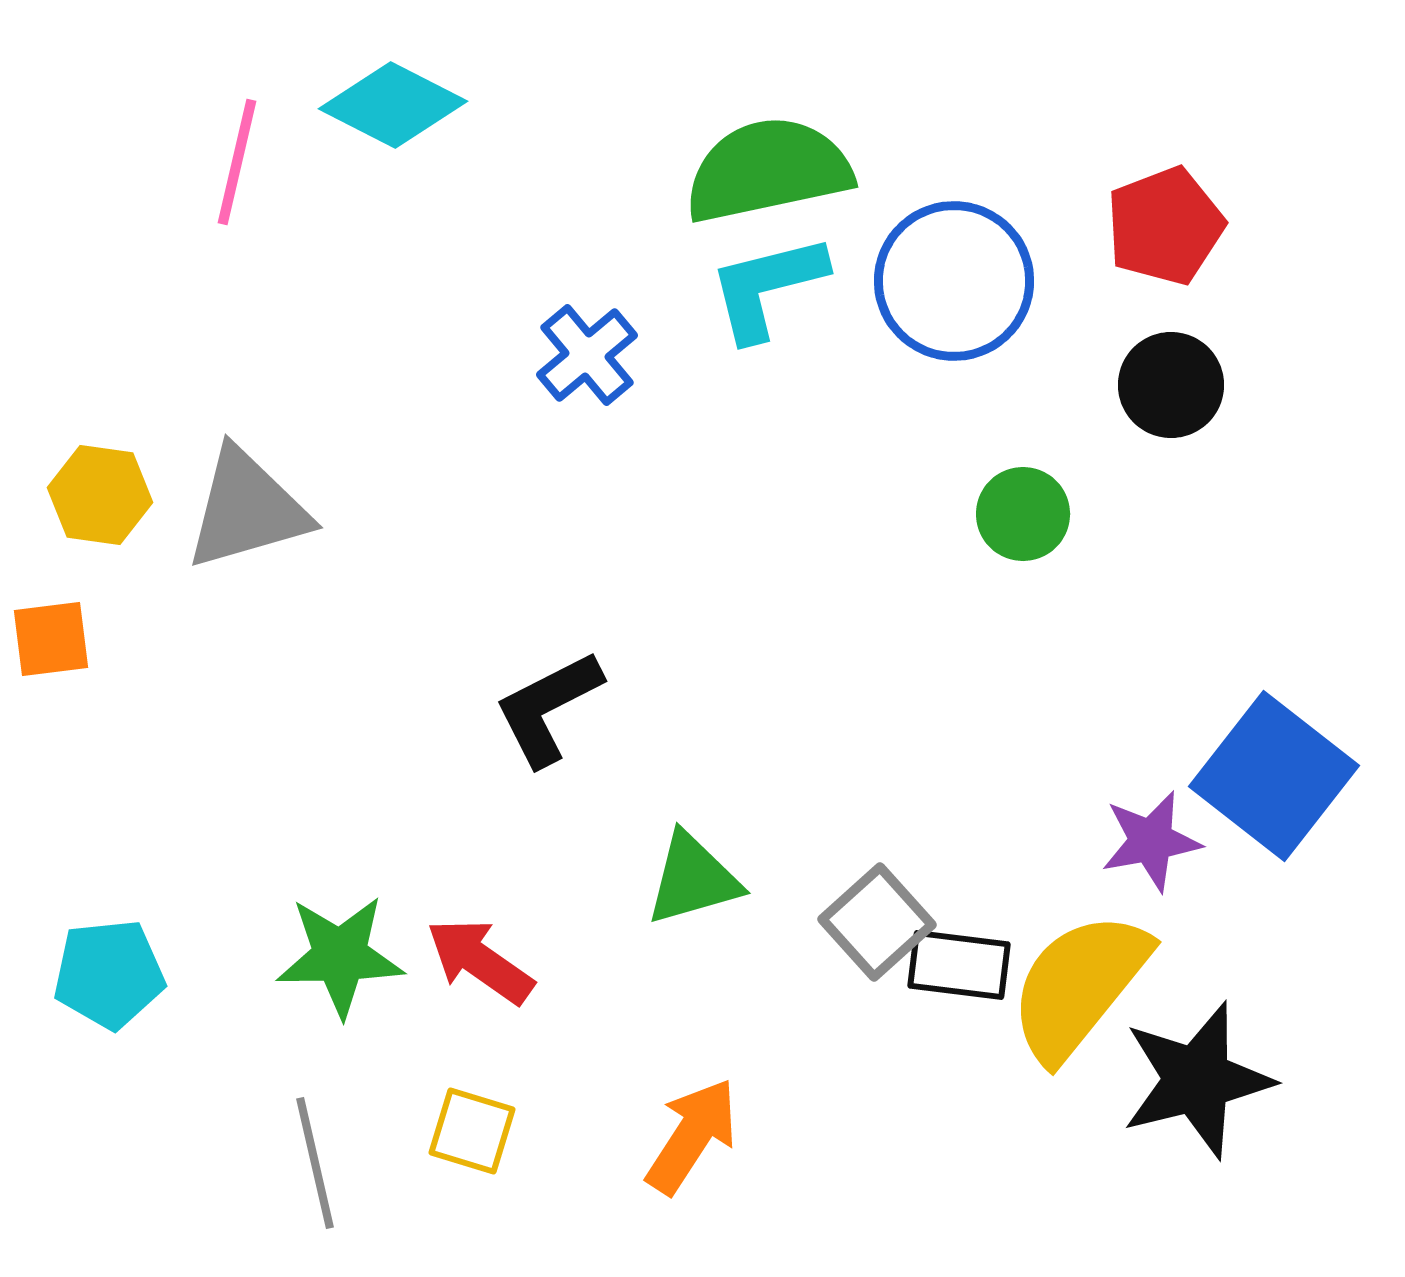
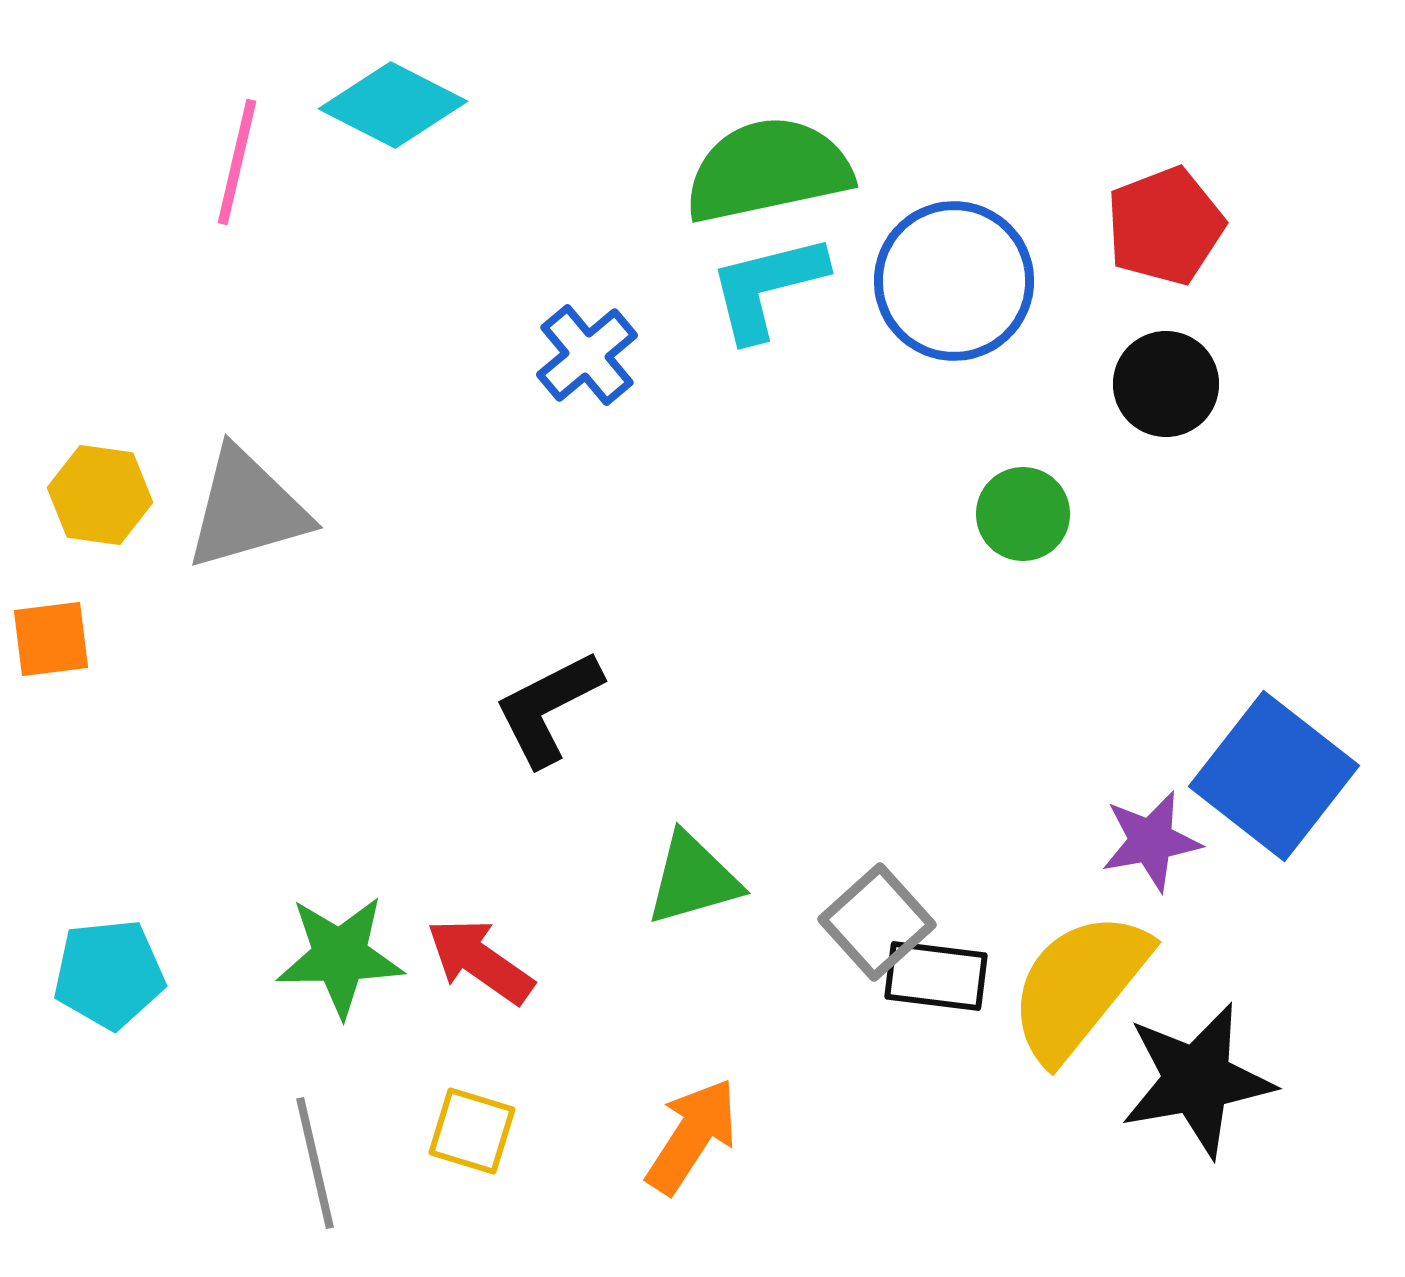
black circle: moved 5 px left, 1 px up
black rectangle: moved 23 px left, 11 px down
black star: rotated 4 degrees clockwise
